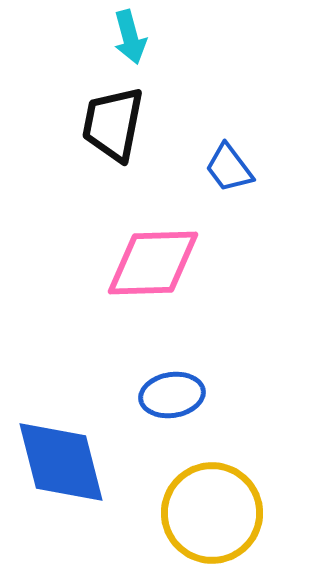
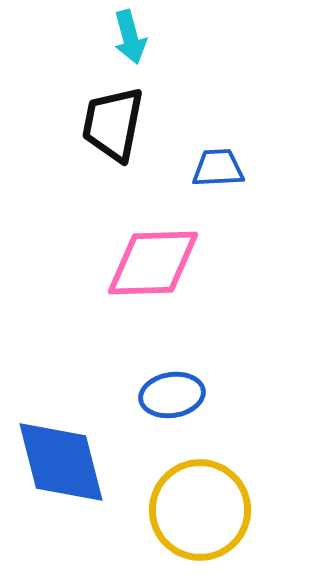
blue trapezoid: moved 11 px left; rotated 124 degrees clockwise
yellow circle: moved 12 px left, 3 px up
